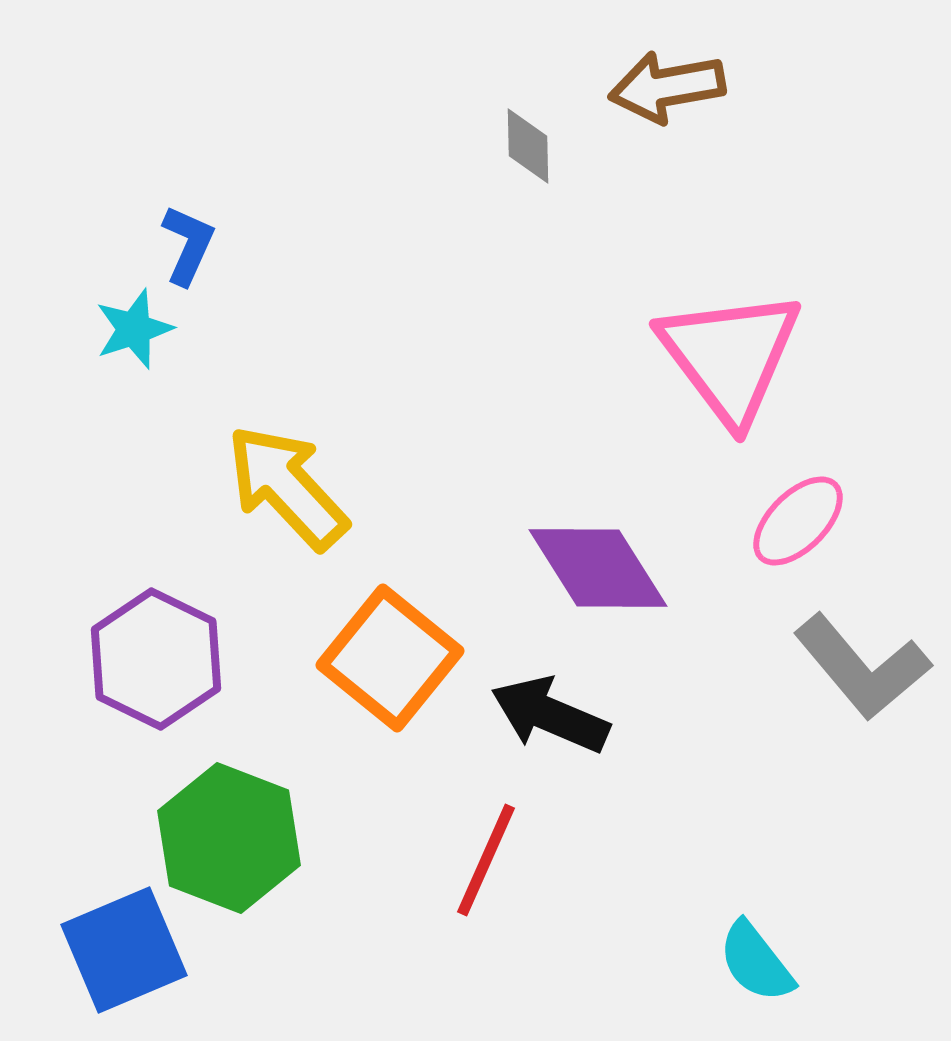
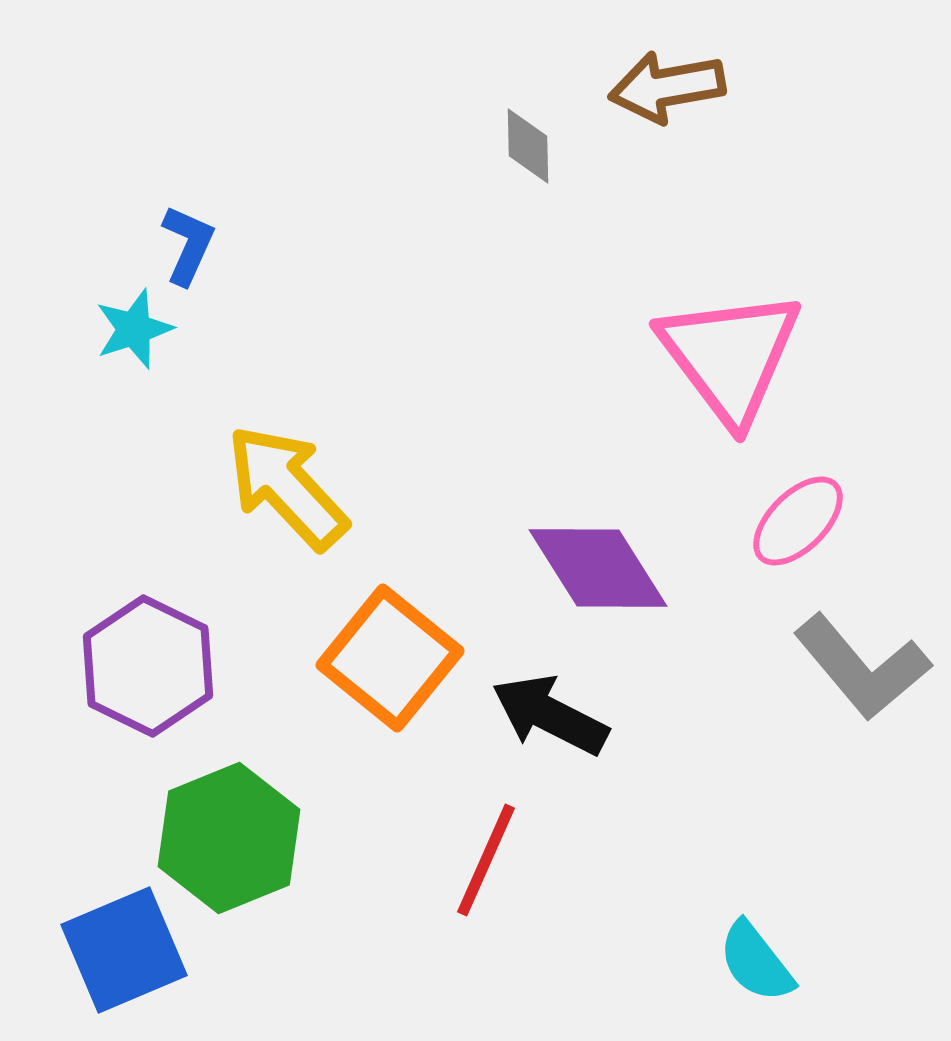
purple hexagon: moved 8 px left, 7 px down
black arrow: rotated 4 degrees clockwise
green hexagon: rotated 17 degrees clockwise
